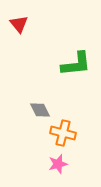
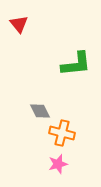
gray diamond: moved 1 px down
orange cross: moved 1 px left
